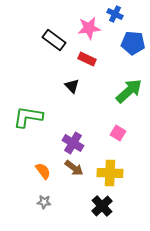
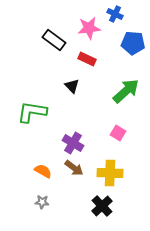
green arrow: moved 3 px left
green L-shape: moved 4 px right, 5 px up
orange semicircle: rotated 24 degrees counterclockwise
gray star: moved 2 px left
